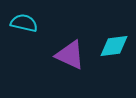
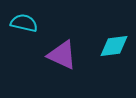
purple triangle: moved 8 px left
